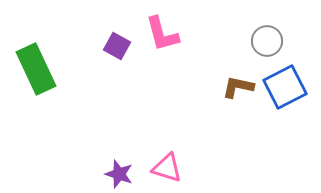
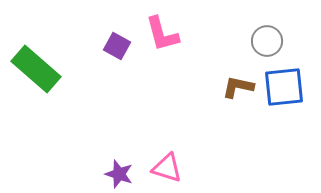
green rectangle: rotated 24 degrees counterclockwise
blue square: moved 1 px left; rotated 21 degrees clockwise
